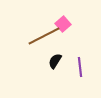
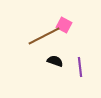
pink square: moved 1 px right, 1 px down; rotated 21 degrees counterclockwise
black semicircle: rotated 77 degrees clockwise
